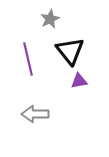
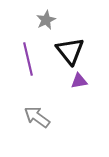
gray star: moved 4 px left, 1 px down
gray arrow: moved 2 px right, 3 px down; rotated 36 degrees clockwise
